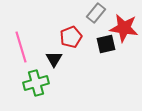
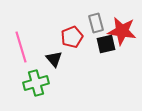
gray rectangle: moved 10 px down; rotated 54 degrees counterclockwise
red star: moved 2 px left, 3 px down
red pentagon: moved 1 px right
black triangle: rotated 12 degrees counterclockwise
